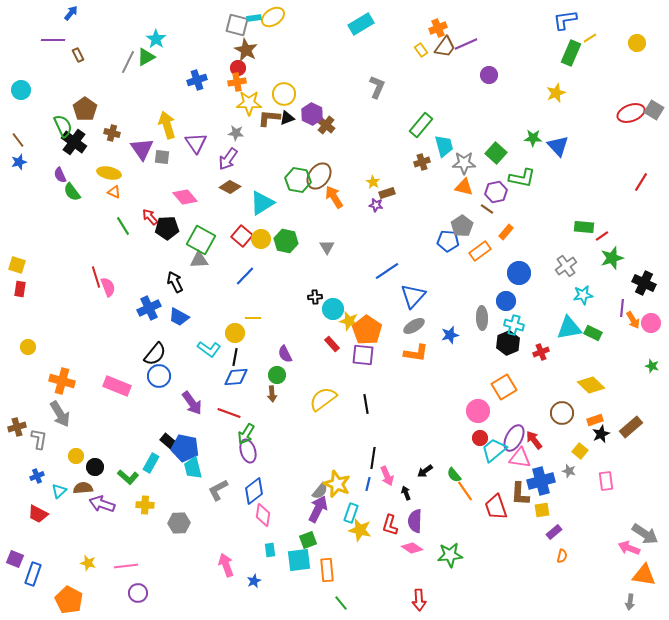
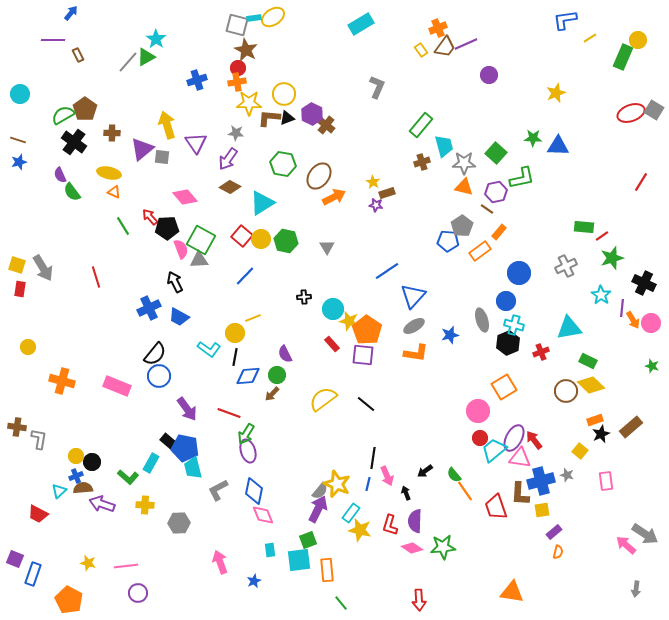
yellow circle at (637, 43): moved 1 px right, 3 px up
green rectangle at (571, 53): moved 52 px right, 4 px down
gray line at (128, 62): rotated 15 degrees clockwise
cyan circle at (21, 90): moved 1 px left, 4 px down
green semicircle at (63, 126): moved 11 px up; rotated 95 degrees counterclockwise
brown cross at (112, 133): rotated 14 degrees counterclockwise
brown line at (18, 140): rotated 35 degrees counterclockwise
blue triangle at (558, 146): rotated 45 degrees counterclockwise
purple triangle at (142, 149): rotated 25 degrees clockwise
green L-shape at (522, 178): rotated 24 degrees counterclockwise
green hexagon at (298, 180): moved 15 px left, 16 px up
orange arrow at (334, 197): rotated 95 degrees clockwise
orange rectangle at (506, 232): moved 7 px left
gray cross at (566, 266): rotated 10 degrees clockwise
pink semicircle at (108, 287): moved 73 px right, 38 px up
cyan star at (583, 295): moved 18 px right; rotated 30 degrees counterclockwise
black cross at (315, 297): moved 11 px left
yellow line at (253, 318): rotated 21 degrees counterclockwise
gray ellipse at (482, 318): moved 2 px down; rotated 15 degrees counterclockwise
green rectangle at (593, 333): moved 5 px left, 28 px down
blue diamond at (236, 377): moved 12 px right, 1 px up
brown arrow at (272, 394): rotated 49 degrees clockwise
purple arrow at (192, 403): moved 5 px left, 6 px down
black line at (366, 404): rotated 42 degrees counterclockwise
brown circle at (562, 413): moved 4 px right, 22 px up
gray arrow at (60, 414): moved 17 px left, 146 px up
brown cross at (17, 427): rotated 24 degrees clockwise
black circle at (95, 467): moved 3 px left, 5 px up
gray star at (569, 471): moved 2 px left, 4 px down
blue cross at (37, 476): moved 39 px right
blue diamond at (254, 491): rotated 40 degrees counterclockwise
cyan rectangle at (351, 513): rotated 18 degrees clockwise
pink diamond at (263, 515): rotated 30 degrees counterclockwise
pink arrow at (629, 548): moved 3 px left, 3 px up; rotated 20 degrees clockwise
green star at (450, 555): moved 7 px left, 8 px up
orange semicircle at (562, 556): moved 4 px left, 4 px up
pink arrow at (226, 565): moved 6 px left, 3 px up
orange triangle at (644, 575): moved 132 px left, 17 px down
gray arrow at (630, 602): moved 6 px right, 13 px up
